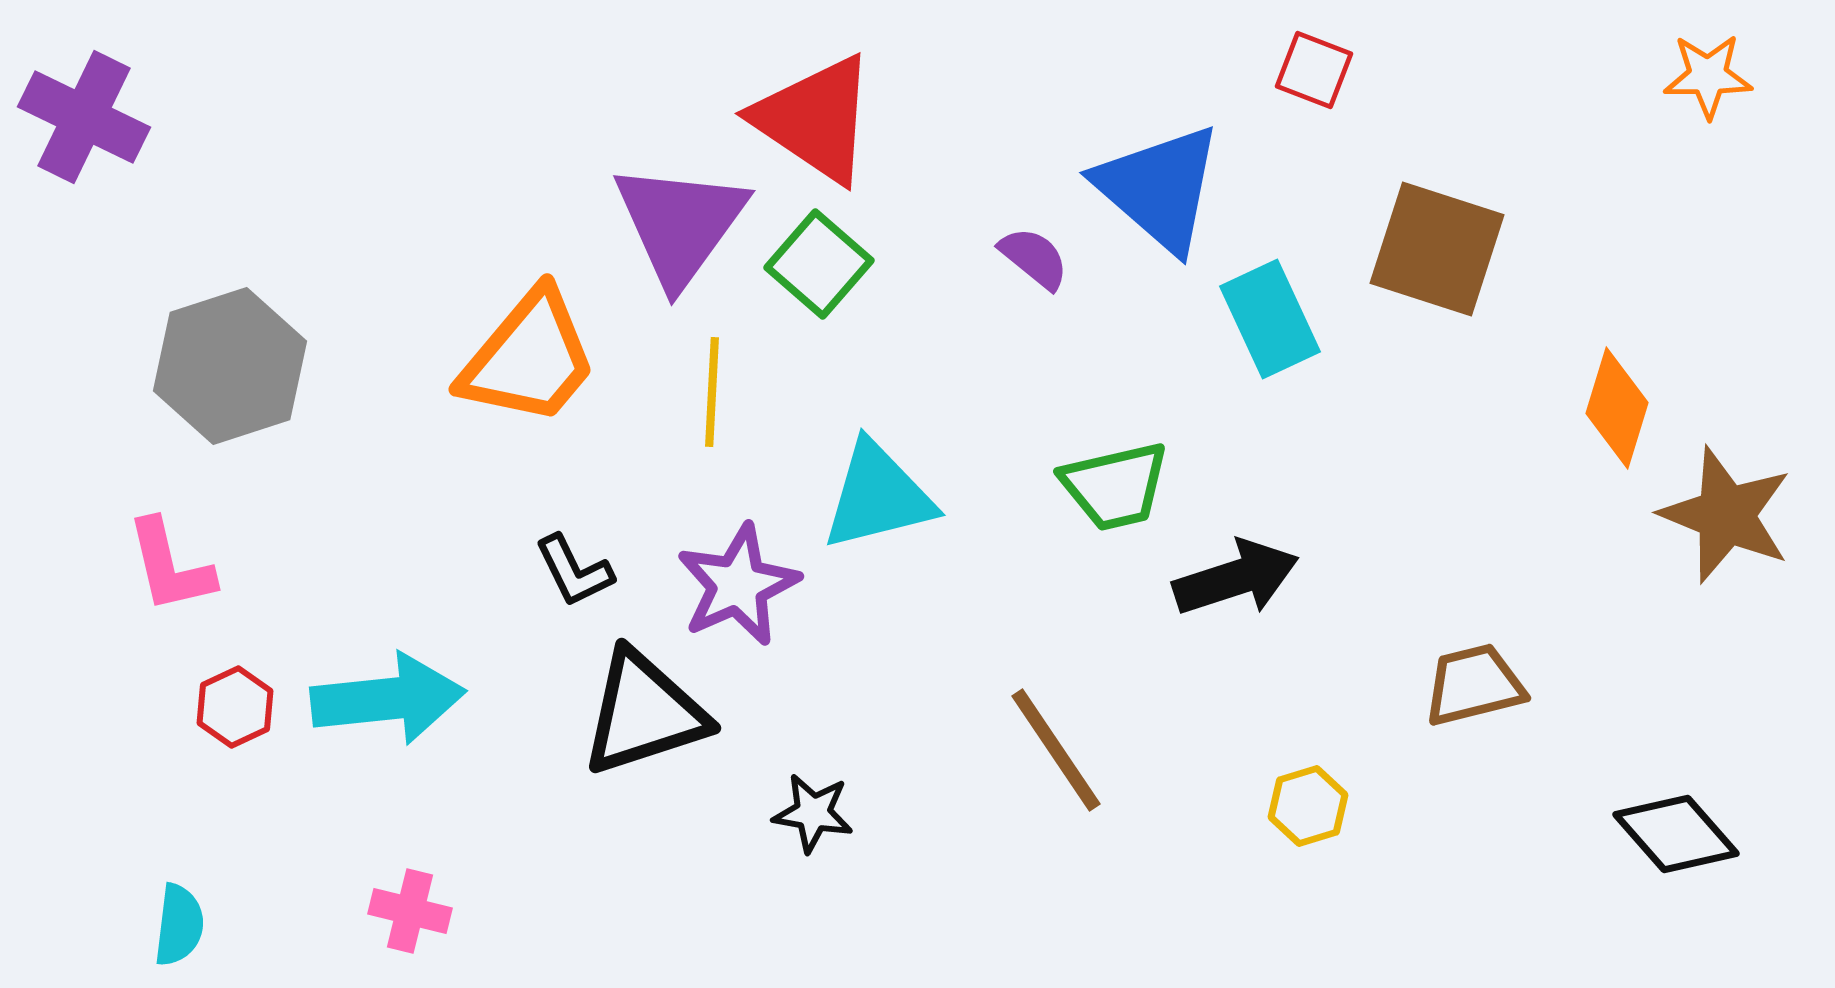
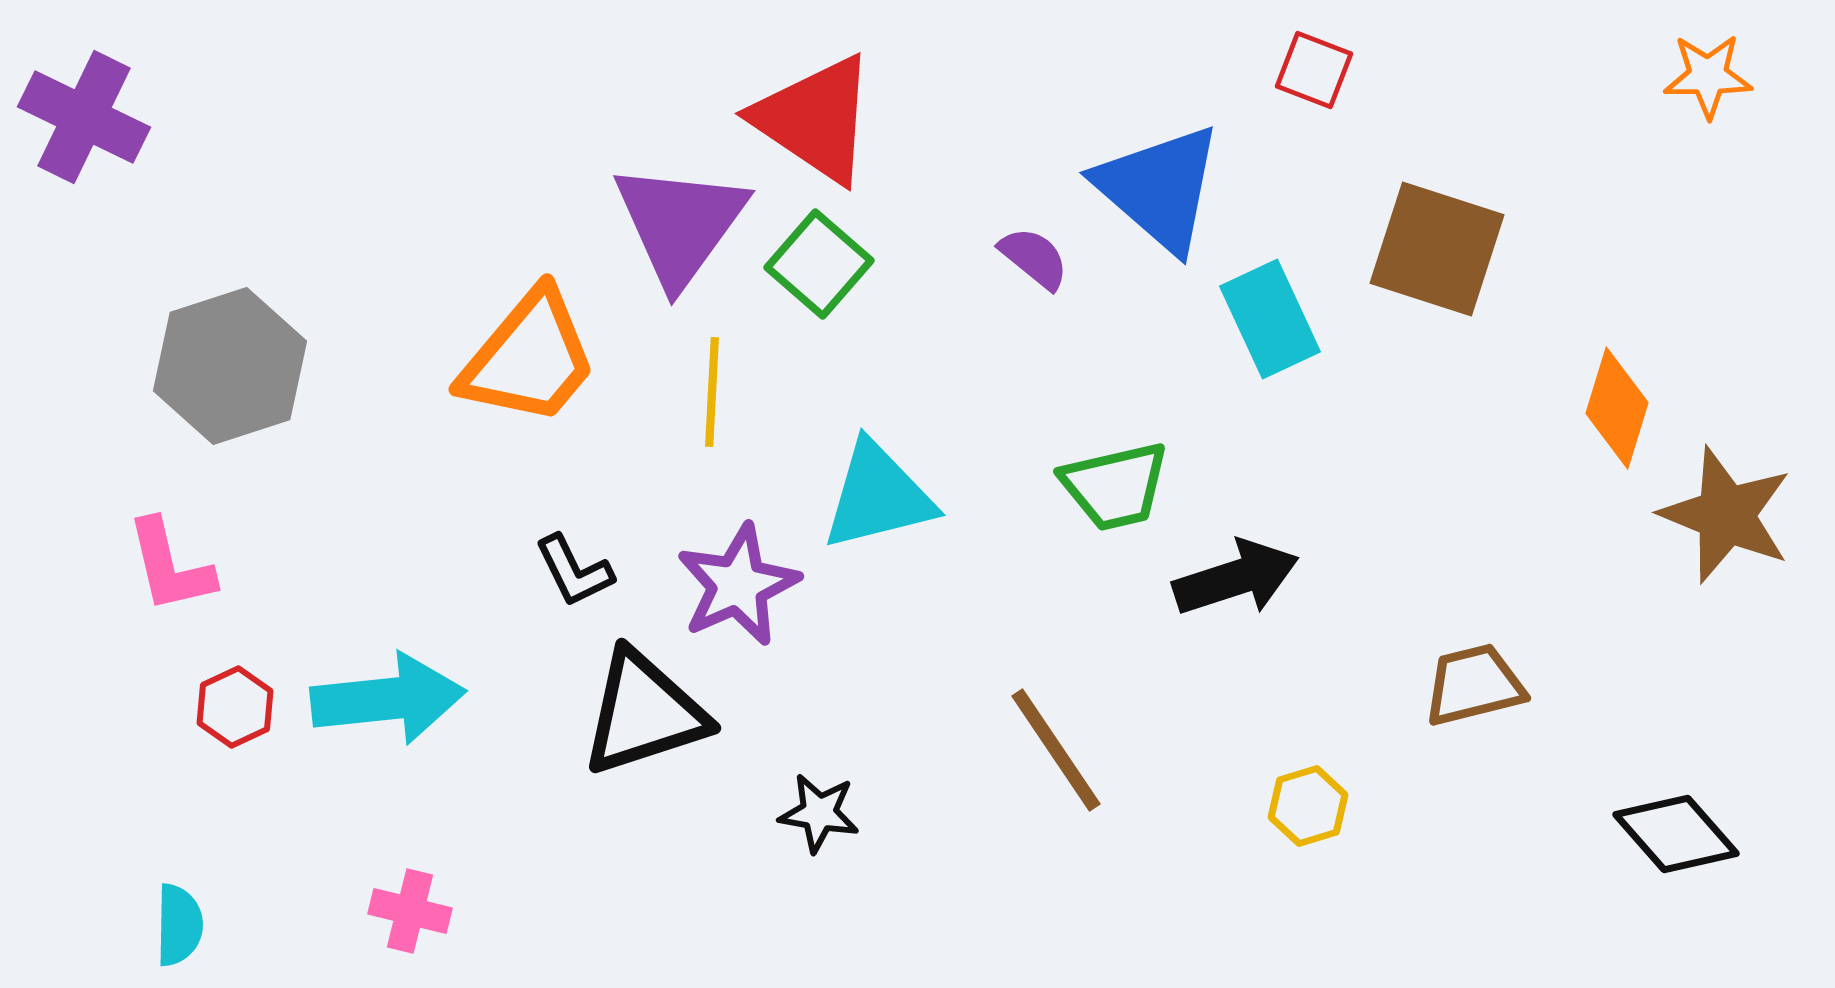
black star: moved 6 px right
cyan semicircle: rotated 6 degrees counterclockwise
